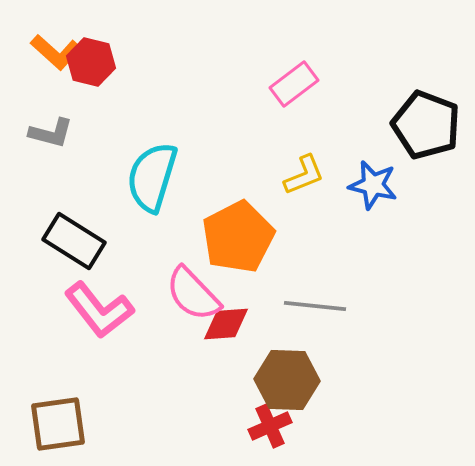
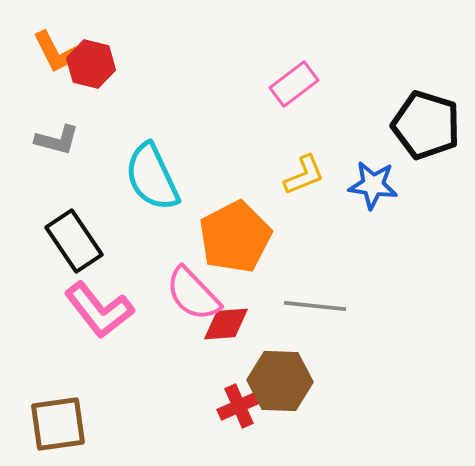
orange L-shape: rotated 21 degrees clockwise
red hexagon: moved 2 px down
black pentagon: rotated 4 degrees counterclockwise
gray L-shape: moved 6 px right, 7 px down
cyan semicircle: rotated 42 degrees counterclockwise
blue star: rotated 6 degrees counterclockwise
orange pentagon: moved 3 px left
black rectangle: rotated 24 degrees clockwise
brown hexagon: moved 7 px left, 1 px down
red cross: moved 31 px left, 20 px up
